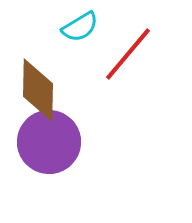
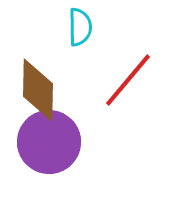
cyan semicircle: rotated 60 degrees counterclockwise
red line: moved 26 px down
